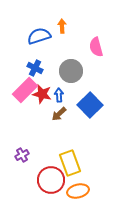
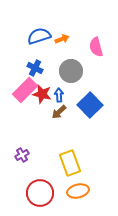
orange arrow: moved 13 px down; rotated 72 degrees clockwise
brown arrow: moved 2 px up
red circle: moved 11 px left, 13 px down
